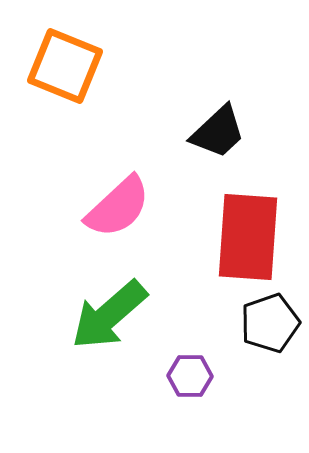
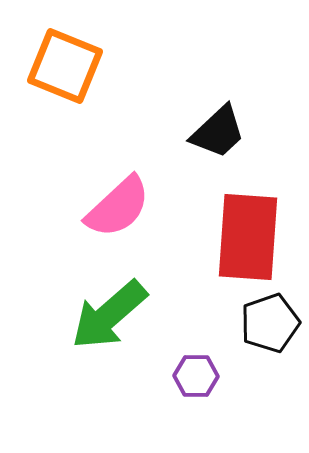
purple hexagon: moved 6 px right
